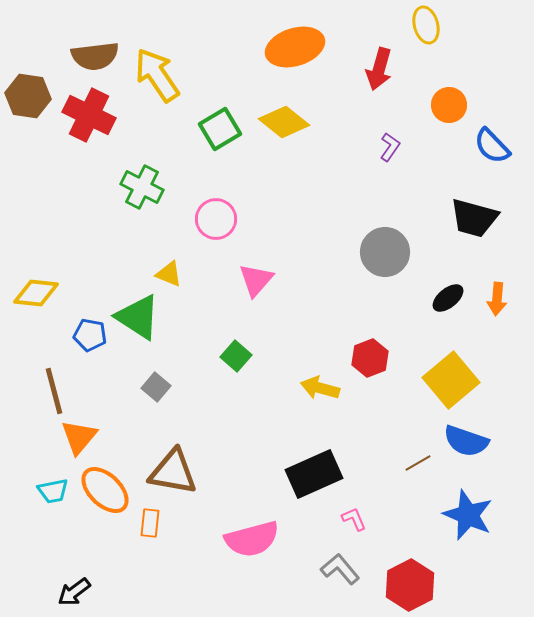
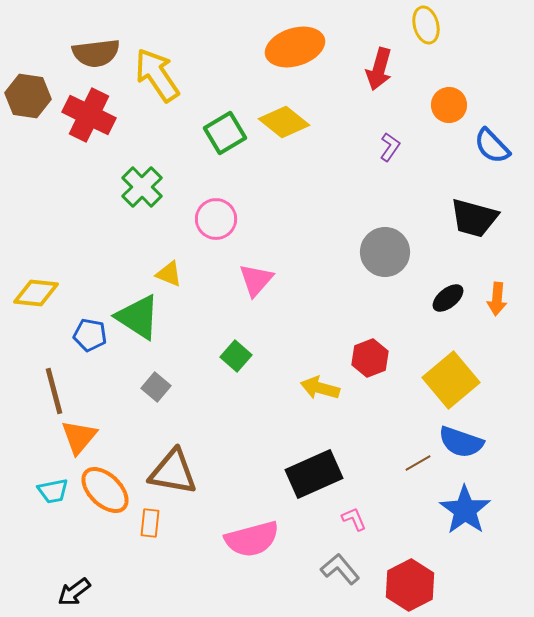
brown semicircle at (95, 56): moved 1 px right, 3 px up
green square at (220, 129): moved 5 px right, 4 px down
green cross at (142, 187): rotated 18 degrees clockwise
blue semicircle at (466, 441): moved 5 px left, 1 px down
blue star at (468, 515): moved 3 px left, 5 px up; rotated 12 degrees clockwise
